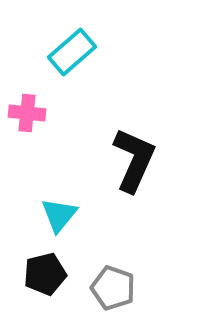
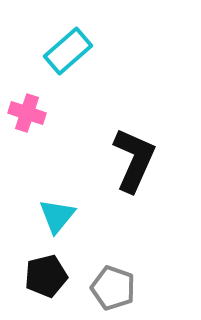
cyan rectangle: moved 4 px left, 1 px up
pink cross: rotated 12 degrees clockwise
cyan triangle: moved 2 px left, 1 px down
black pentagon: moved 1 px right, 2 px down
